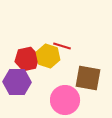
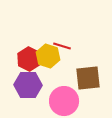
red hexagon: moved 2 px right; rotated 20 degrees counterclockwise
brown square: rotated 16 degrees counterclockwise
purple hexagon: moved 11 px right, 3 px down
pink circle: moved 1 px left, 1 px down
